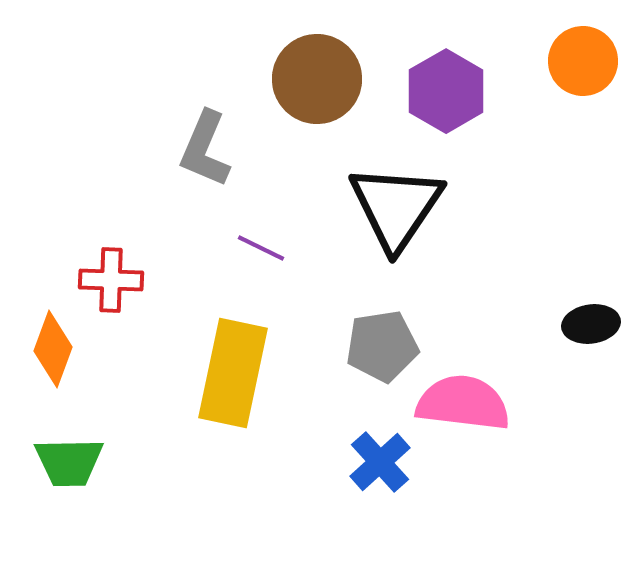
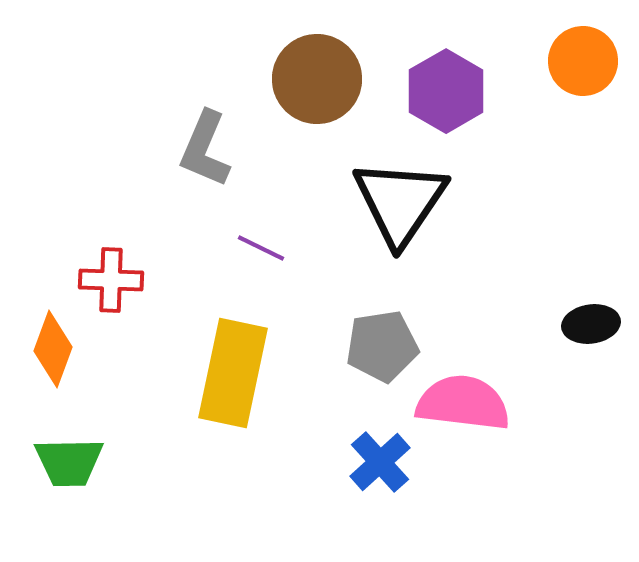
black triangle: moved 4 px right, 5 px up
